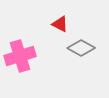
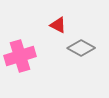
red triangle: moved 2 px left, 1 px down
